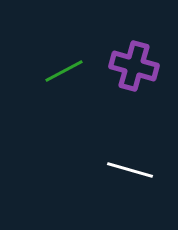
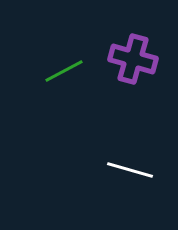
purple cross: moved 1 px left, 7 px up
